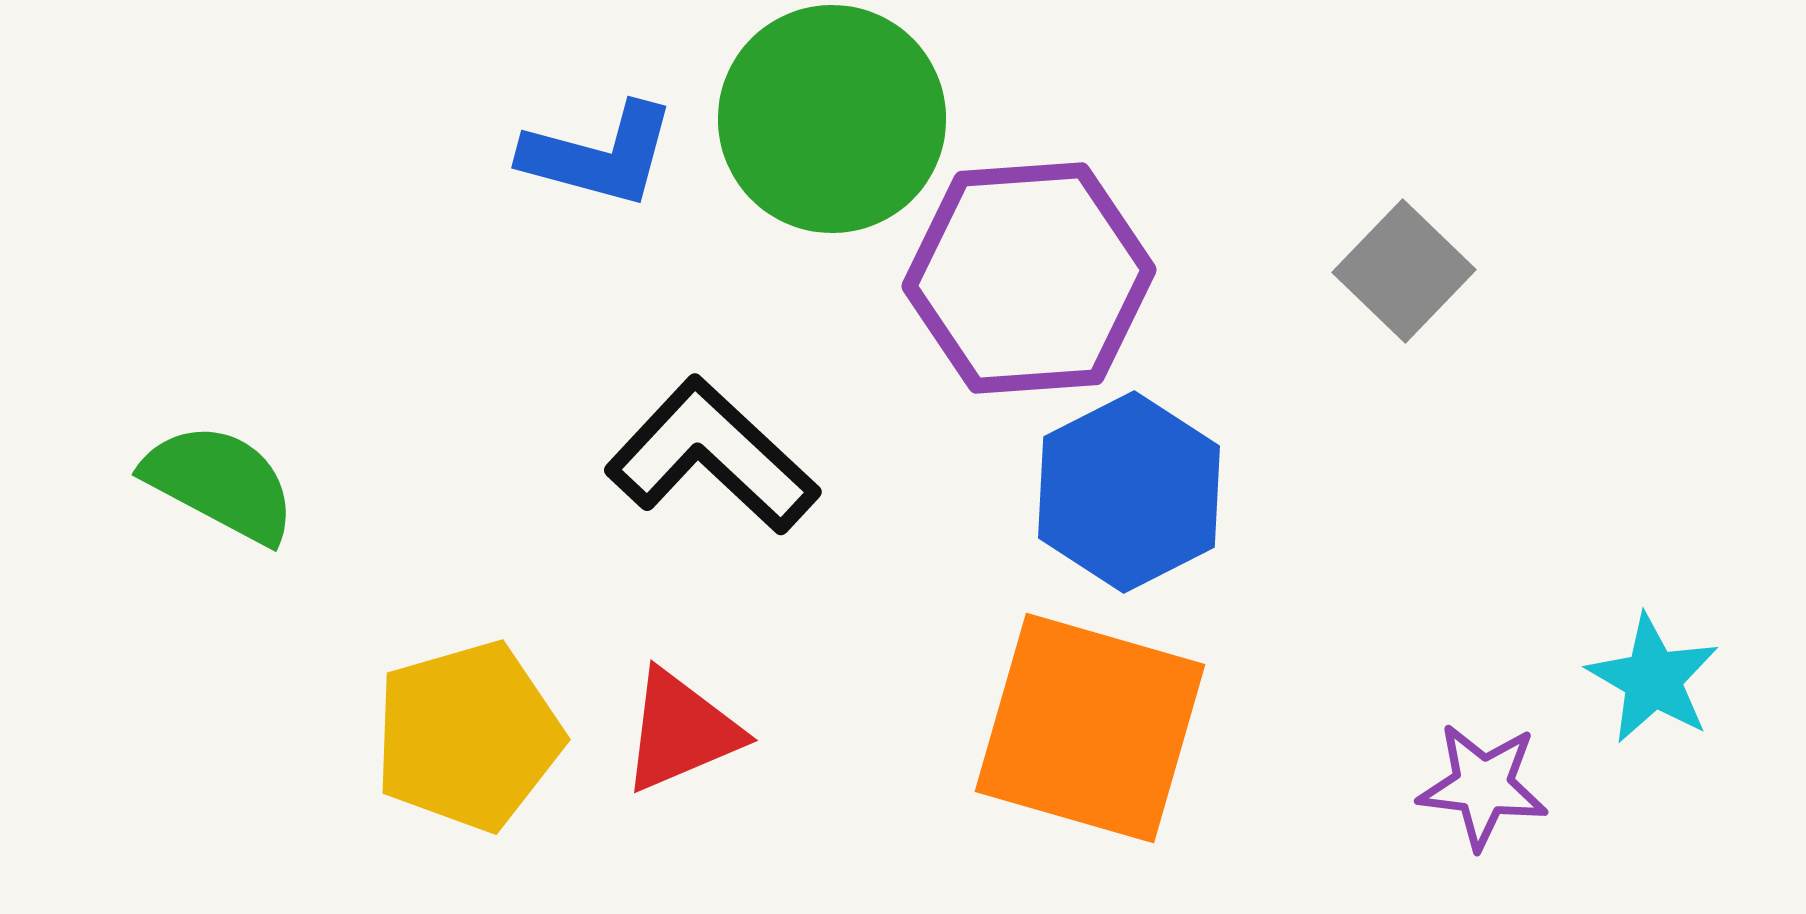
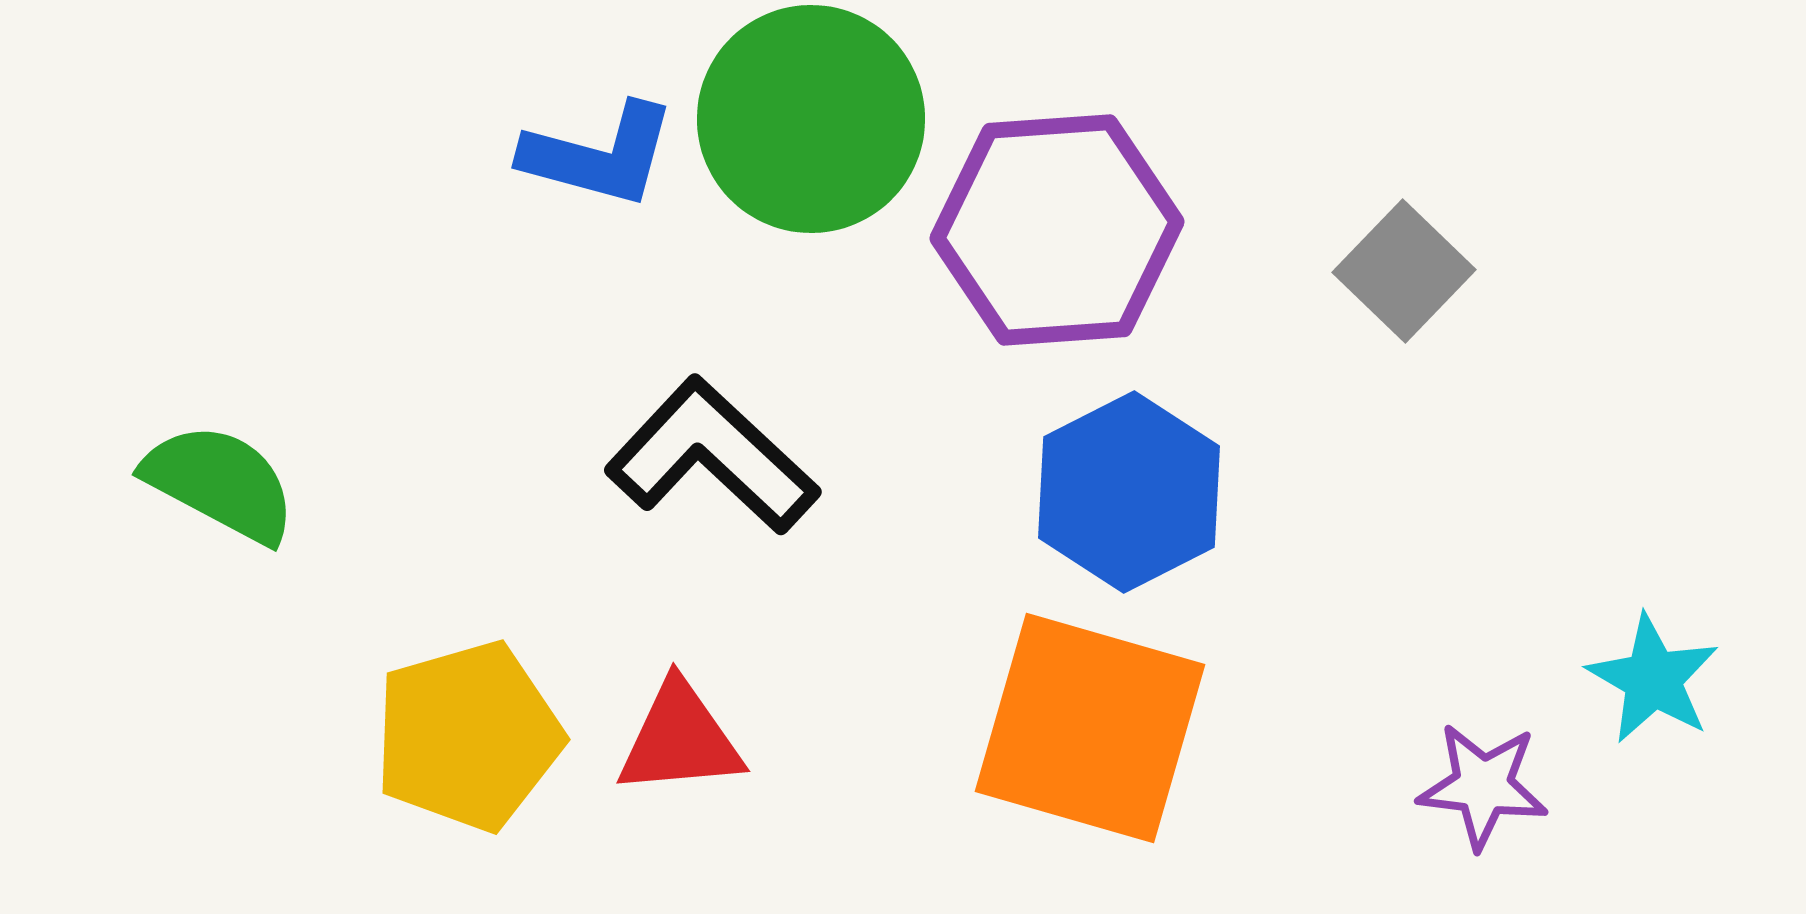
green circle: moved 21 px left
purple hexagon: moved 28 px right, 48 px up
red triangle: moved 1 px left, 8 px down; rotated 18 degrees clockwise
